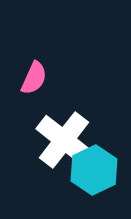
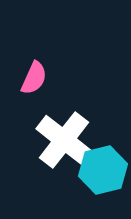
cyan hexagon: moved 9 px right; rotated 12 degrees clockwise
